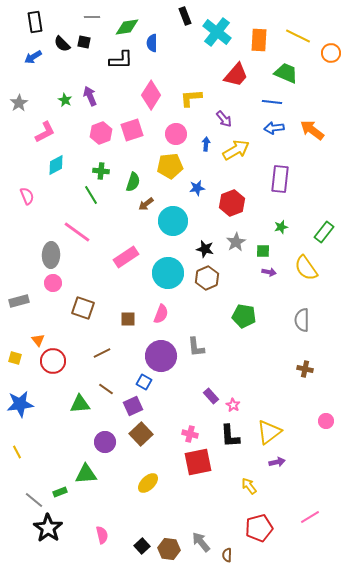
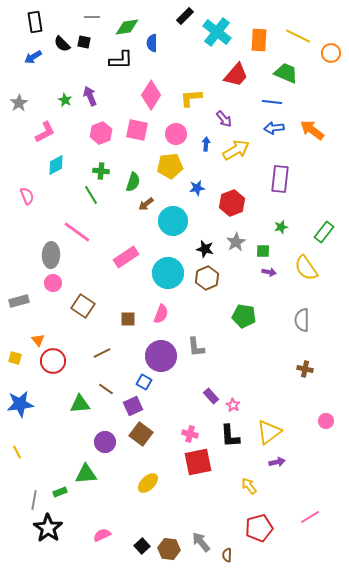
black rectangle at (185, 16): rotated 66 degrees clockwise
pink square at (132, 130): moved 5 px right; rotated 30 degrees clockwise
brown square at (83, 308): moved 2 px up; rotated 15 degrees clockwise
brown square at (141, 434): rotated 10 degrees counterclockwise
gray line at (34, 500): rotated 60 degrees clockwise
pink semicircle at (102, 535): rotated 102 degrees counterclockwise
